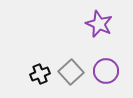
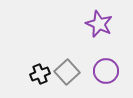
gray square: moved 4 px left
